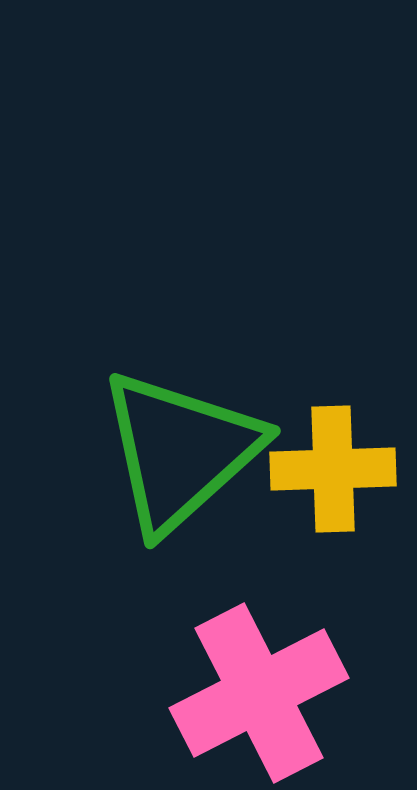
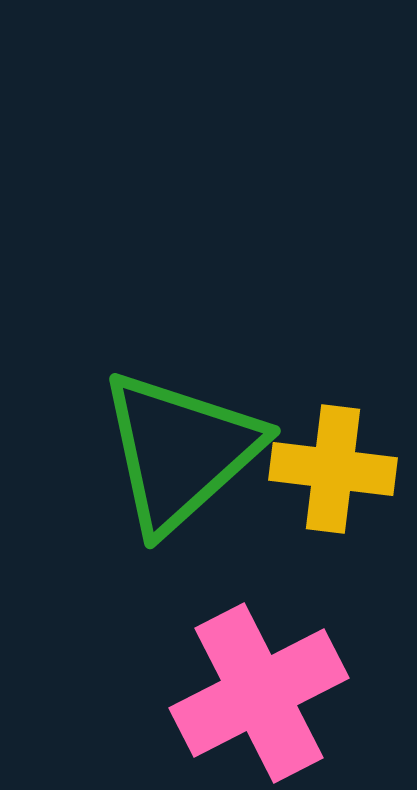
yellow cross: rotated 9 degrees clockwise
